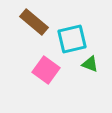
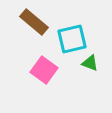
green triangle: moved 1 px up
pink square: moved 2 px left
